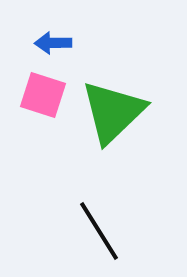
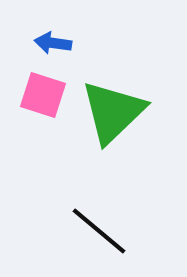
blue arrow: rotated 9 degrees clockwise
black line: rotated 18 degrees counterclockwise
